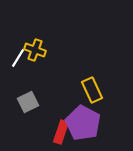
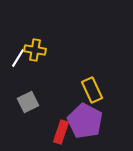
yellow cross: rotated 10 degrees counterclockwise
purple pentagon: moved 2 px right, 2 px up
